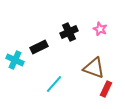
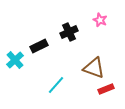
pink star: moved 9 px up
black rectangle: moved 1 px up
cyan cross: rotated 24 degrees clockwise
cyan line: moved 2 px right, 1 px down
red rectangle: rotated 42 degrees clockwise
